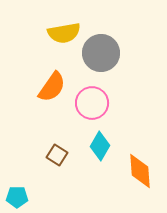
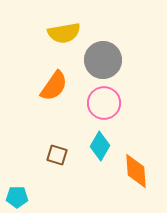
gray circle: moved 2 px right, 7 px down
orange semicircle: moved 2 px right, 1 px up
pink circle: moved 12 px right
brown square: rotated 15 degrees counterclockwise
orange diamond: moved 4 px left
